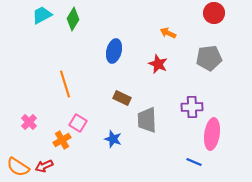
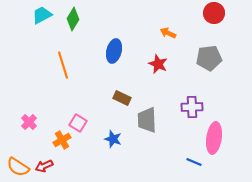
orange line: moved 2 px left, 19 px up
pink ellipse: moved 2 px right, 4 px down
